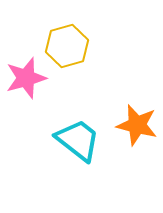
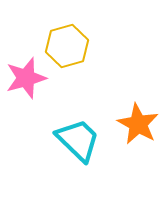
orange star: moved 1 px right, 1 px up; rotated 15 degrees clockwise
cyan trapezoid: rotated 6 degrees clockwise
